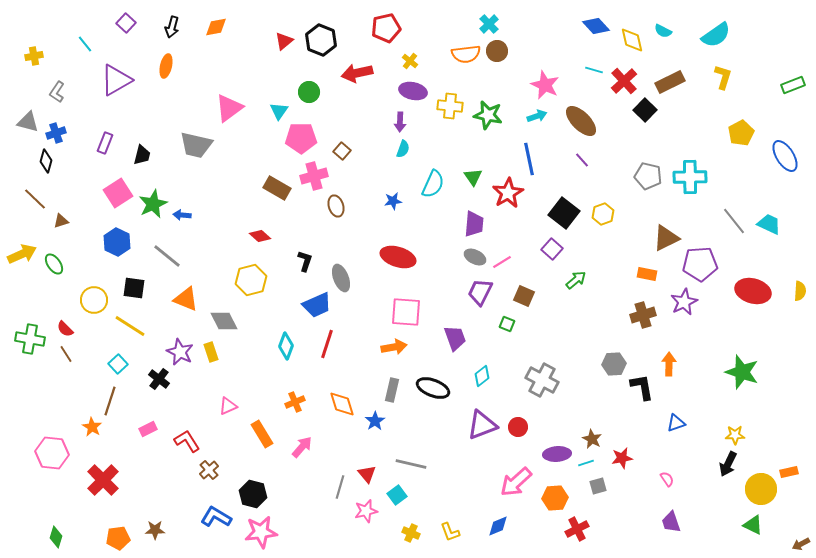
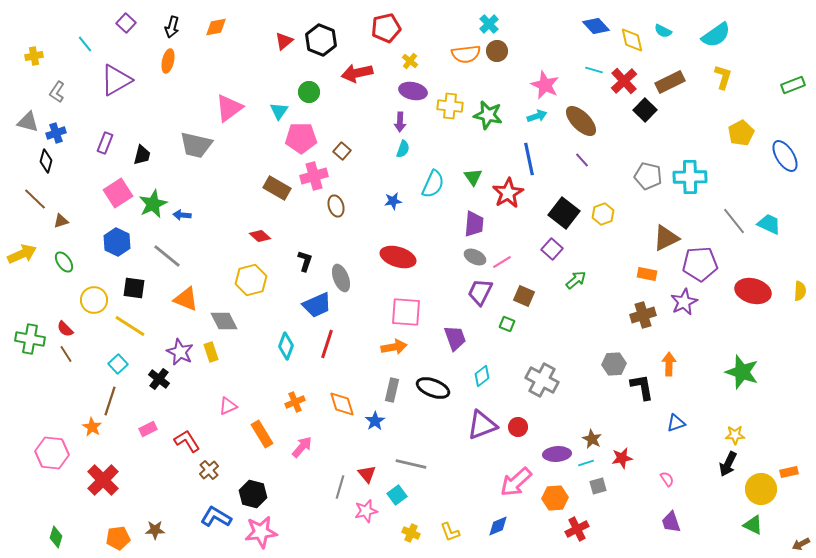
orange ellipse at (166, 66): moved 2 px right, 5 px up
green ellipse at (54, 264): moved 10 px right, 2 px up
